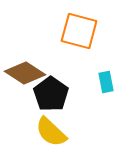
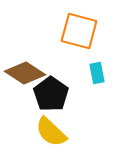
cyan rectangle: moved 9 px left, 9 px up
